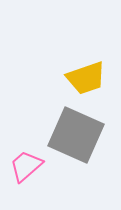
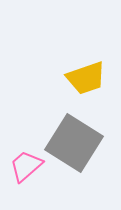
gray square: moved 2 px left, 8 px down; rotated 8 degrees clockwise
